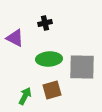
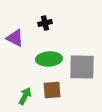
brown square: rotated 12 degrees clockwise
